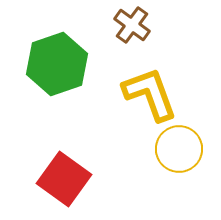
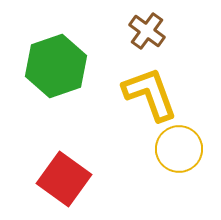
brown cross: moved 15 px right, 6 px down
green hexagon: moved 1 px left, 2 px down
